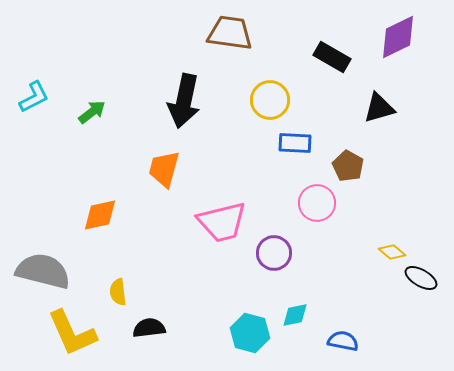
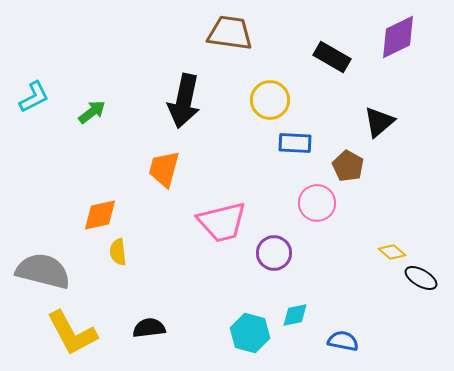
black triangle: moved 14 px down; rotated 24 degrees counterclockwise
yellow semicircle: moved 40 px up
yellow L-shape: rotated 4 degrees counterclockwise
